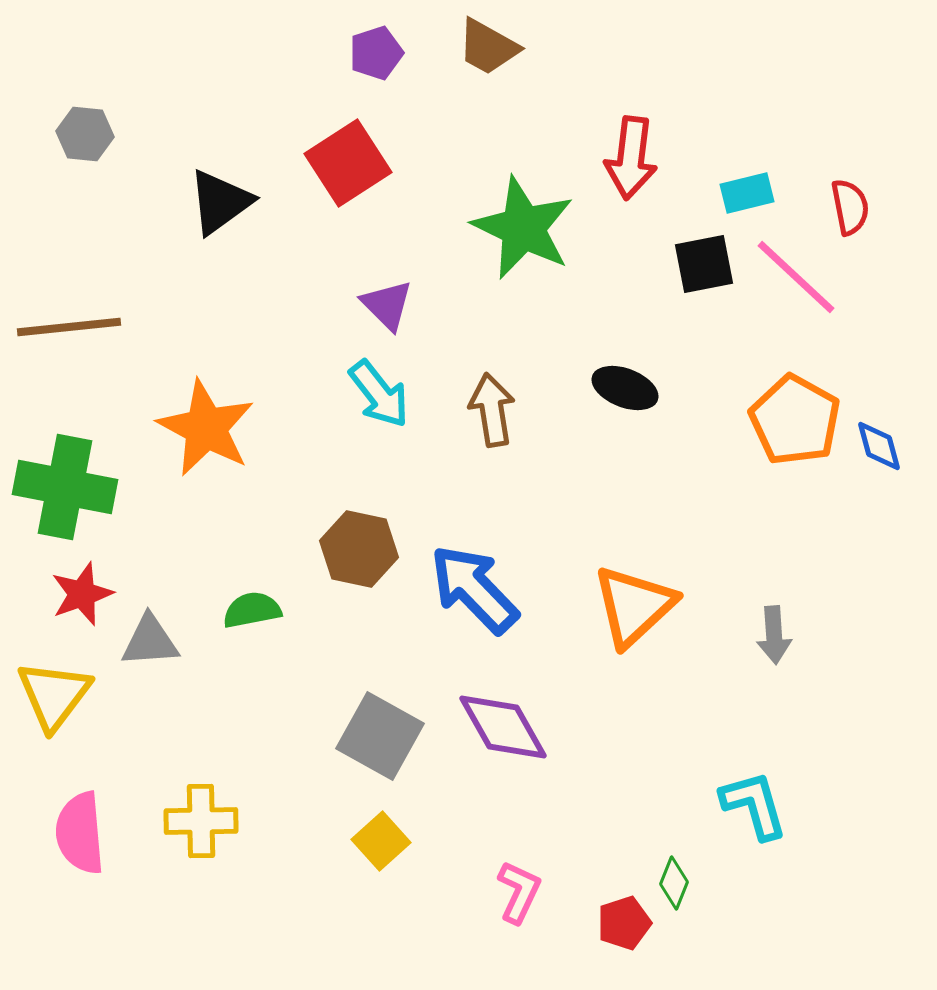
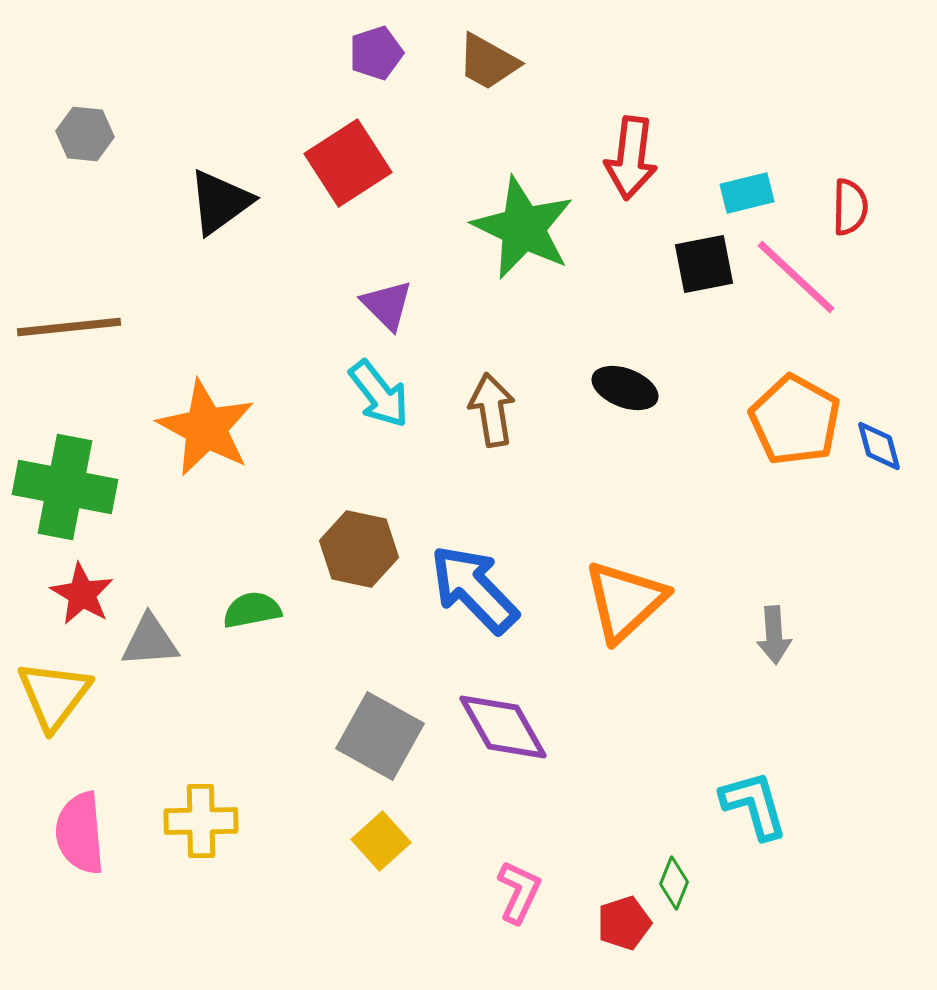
brown trapezoid: moved 15 px down
red semicircle: rotated 12 degrees clockwise
red star: rotated 22 degrees counterclockwise
orange triangle: moved 9 px left, 5 px up
